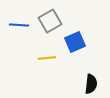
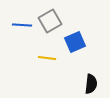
blue line: moved 3 px right
yellow line: rotated 12 degrees clockwise
